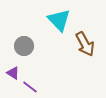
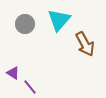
cyan triangle: rotated 25 degrees clockwise
gray circle: moved 1 px right, 22 px up
purple line: rotated 14 degrees clockwise
